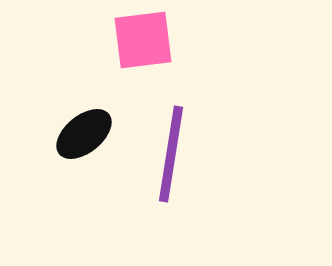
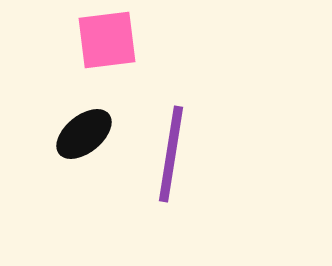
pink square: moved 36 px left
